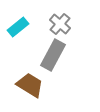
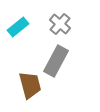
gray rectangle: moved 3 px right, 6 px down
brown trapezoid: rotated 44 degrees clockwise
